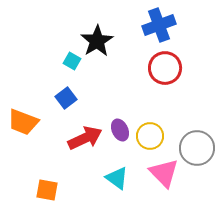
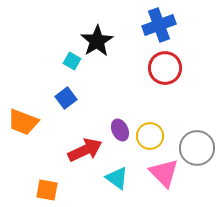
red arrow: moved 12 px down
